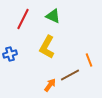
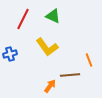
yellow L-shape: rotated 65 degrees counterclockwise
brown line: rotated 24 degrees clockwise
orange arrow: moved 1 px down
